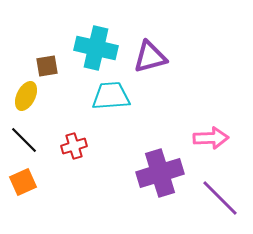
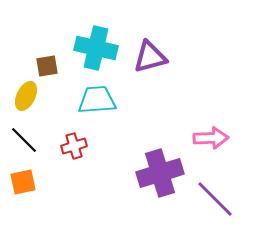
cyan trapezoid: moved 14 px left, 4 px down
orange square: rotated 12 degrees clockwise
purple line: moved 5 px left, 1 px down
